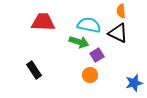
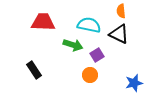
black triangle: moved 1 px right, 1 px down
green arrow: moved 6 px left, 3 px down
